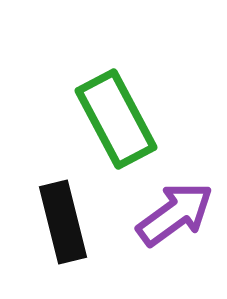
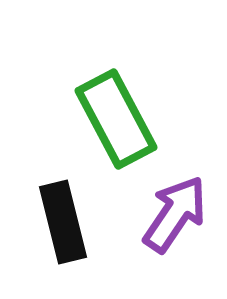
purple arrow: rotated 20 degrees counterclockwise
